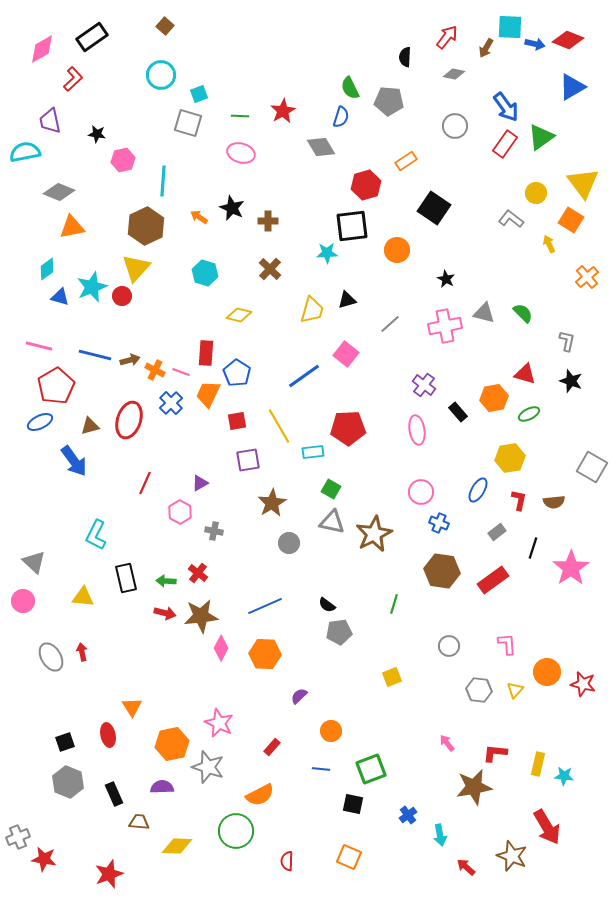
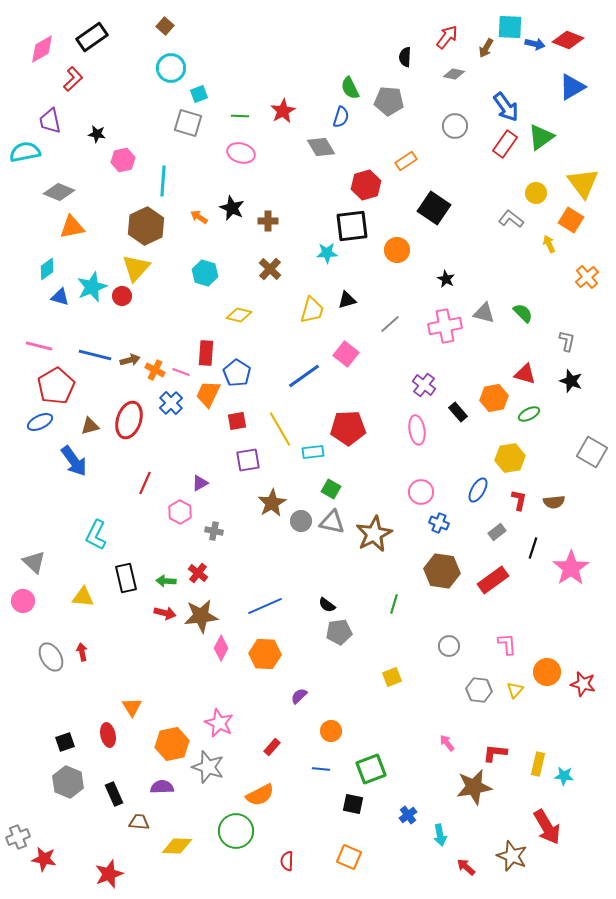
cyan circle at (161, 75): moved 10 px right, 7 px up
yellow line at (279, 426): moved 1 px right, 3 px down
gray square at (592, 467): moved 15 px up
gray circle at (289, 543): moved 12 px right, 22 px up
